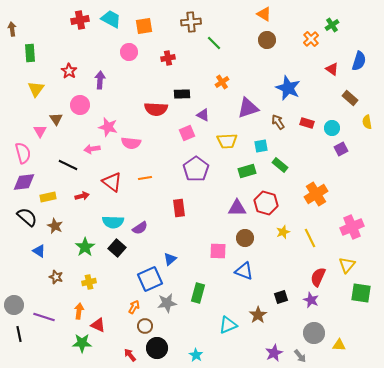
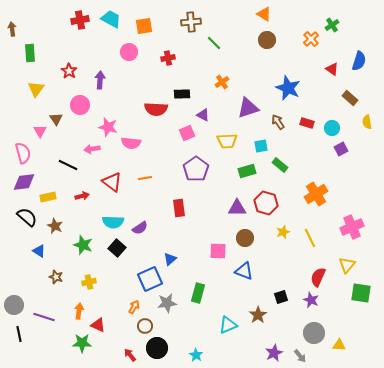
green star at (85, 247): moved 2 px left, 2 px up; rotated 18 degrees counterclockwise
